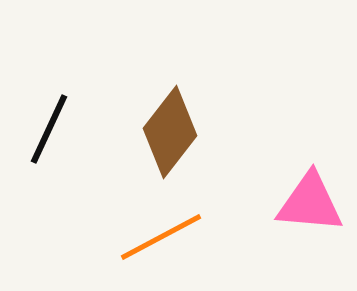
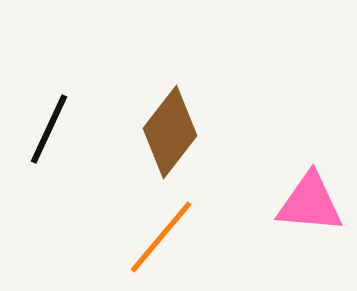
orange line: rotated 22 degrees counterclockwise
